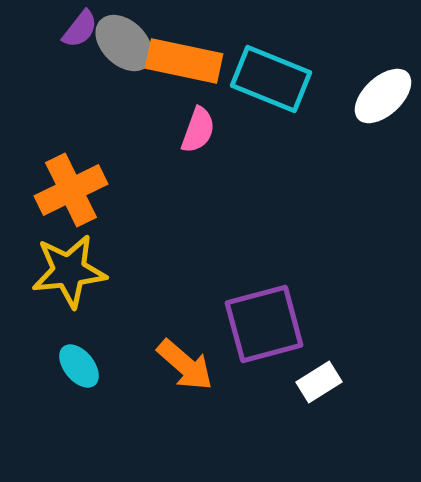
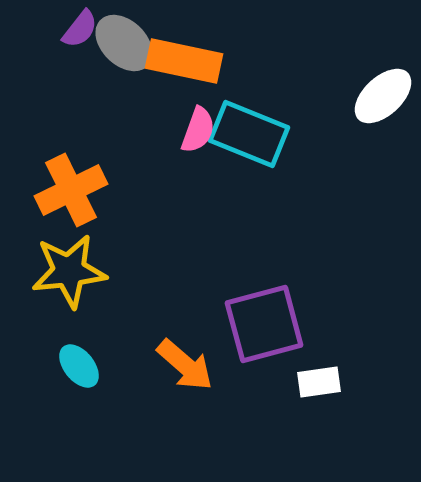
cyan rectangle: moved 22 px left, 55 px down
white rectangle: rotated 24 degrees clockwise
